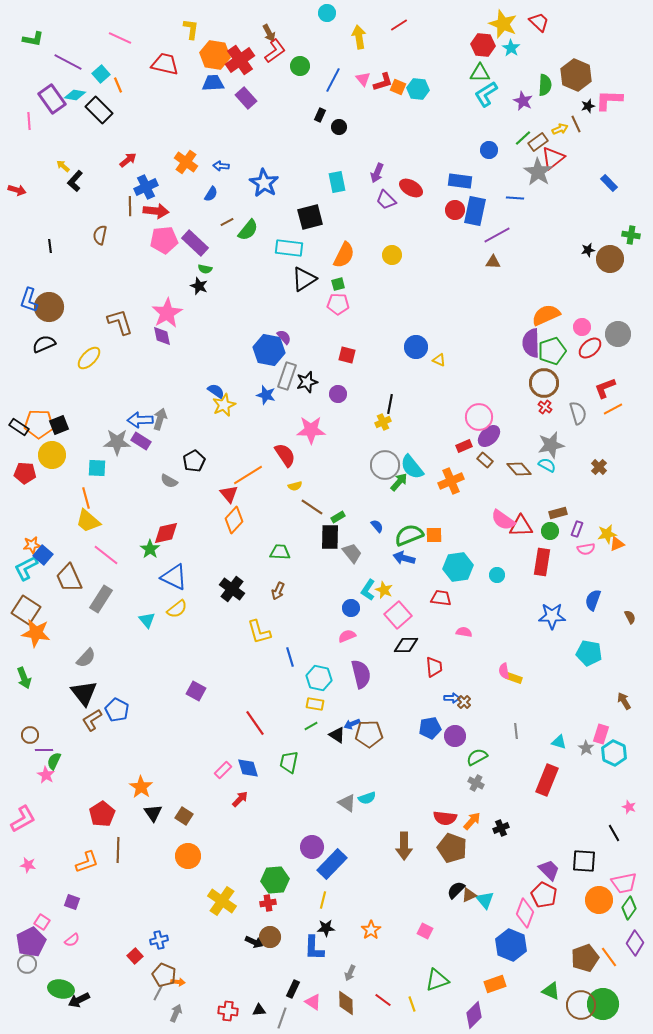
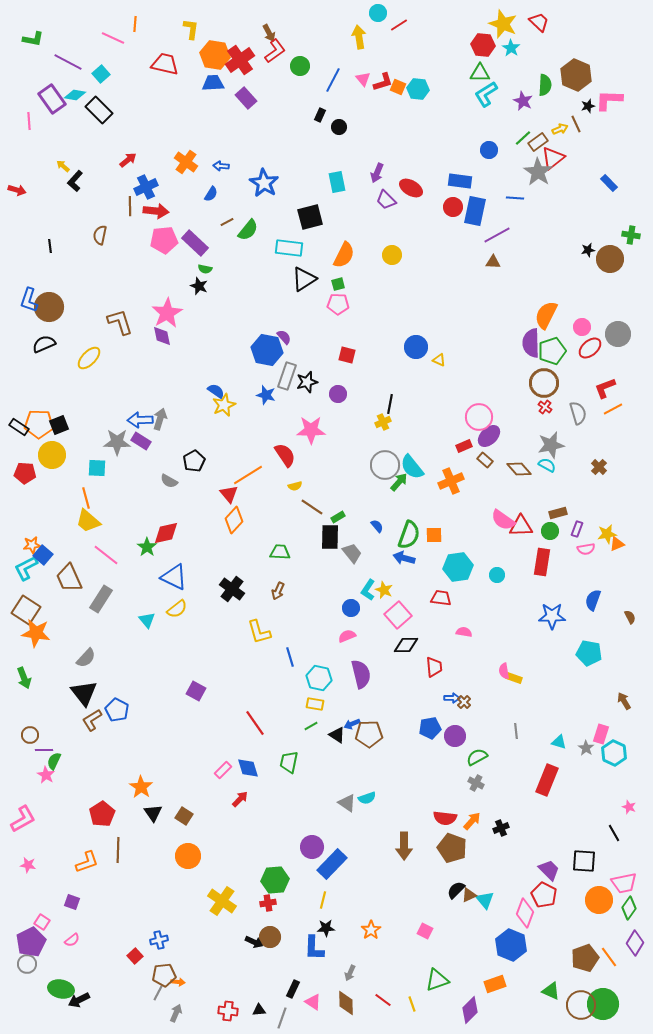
cyan circle at (327, 13): moved 51 px right
pink line at (120, 38): moved 7 px left
orange line at (118, 85): moved 17 px right, 61 px up; rotated 28 degrees clockwise
red circle at (455, 210): moved 2 px left, 3 px up
orange semicircle at (546, 315): rotated 40 degrees counterclockwise
blue hexagon at (269, 350): moved 2 px left
green semicircle at (409, 535): rotated 132 degrees clockwise
green star at (150, 549): moved 3 px left, 2 px up
brown pentagon at (164, 975): rotated 30 degrees counterclockwise
purple diamond at (474, 1015): moved 4 px left, 5 px up
